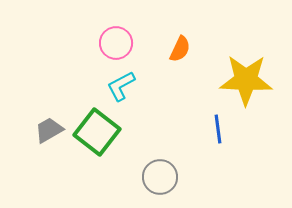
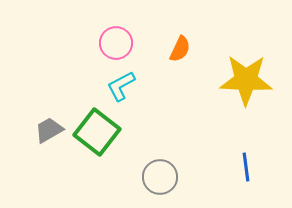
blue line: moved 28 px right, 38 px down
